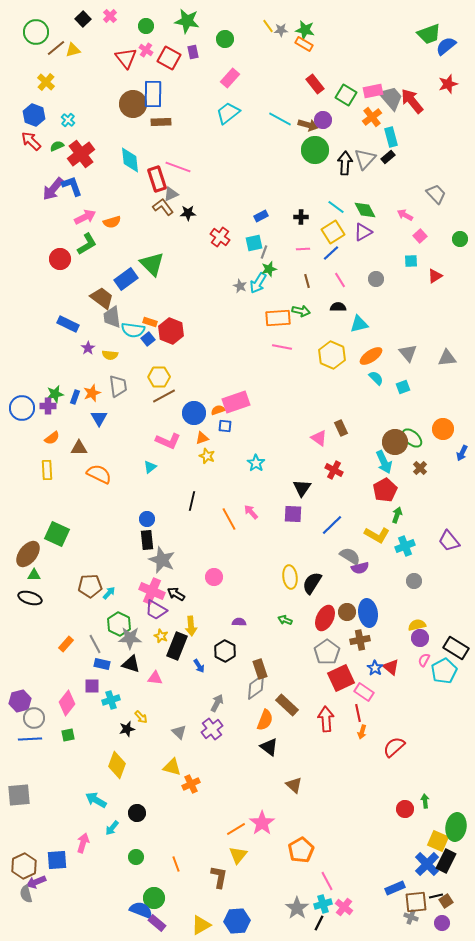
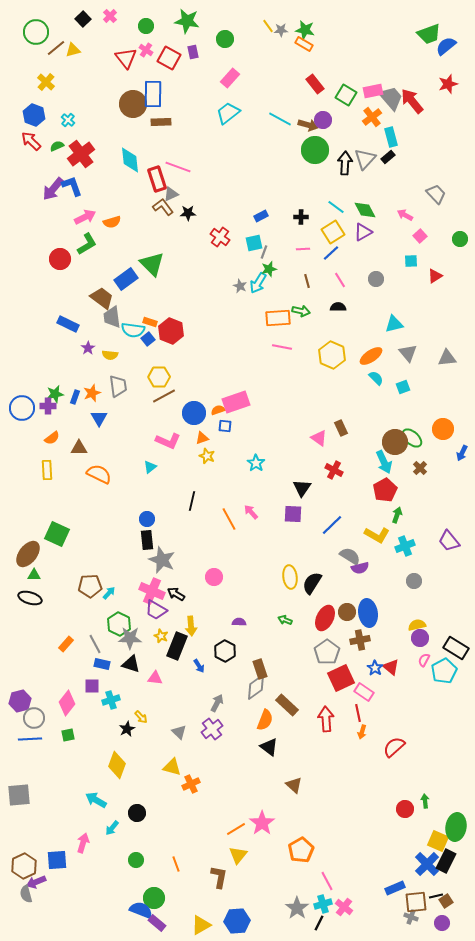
cyan triangle at (359, 324): moved 35 px right
black star at (127, 729): rotated 14 degrees counterclockwise
green circle at (136, 857): moved 3 px down
